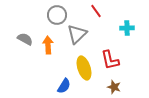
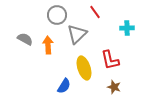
red line: moved 1 px left, 1 px down
